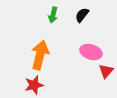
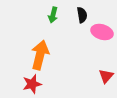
black semicircle: rotated 133 degrees clockwise
pink ellipse: moved 11 px right, 20 px up
red triangle: moved 5 px down
red star: moved 2 px left, 1 px up
